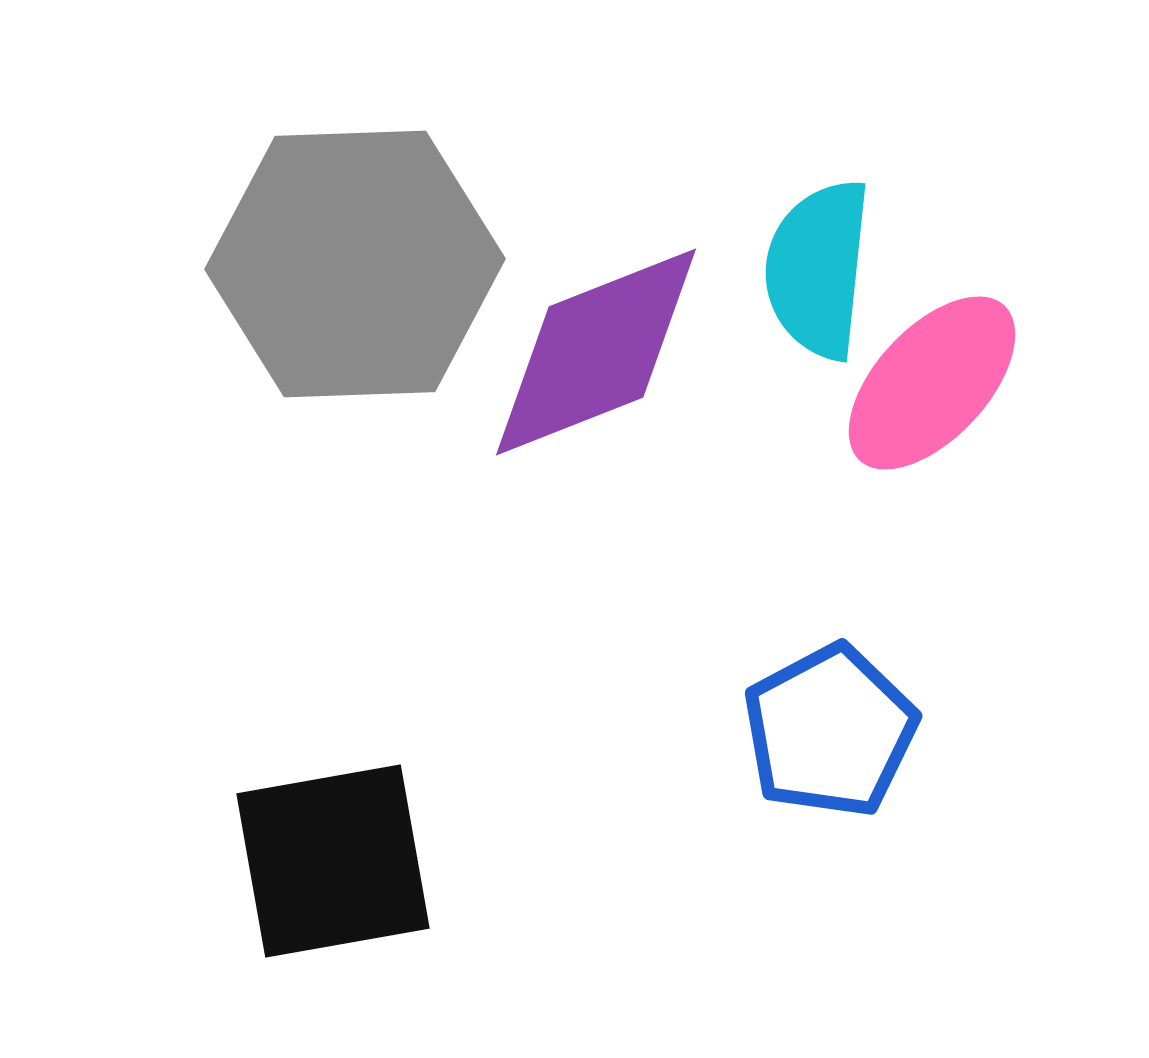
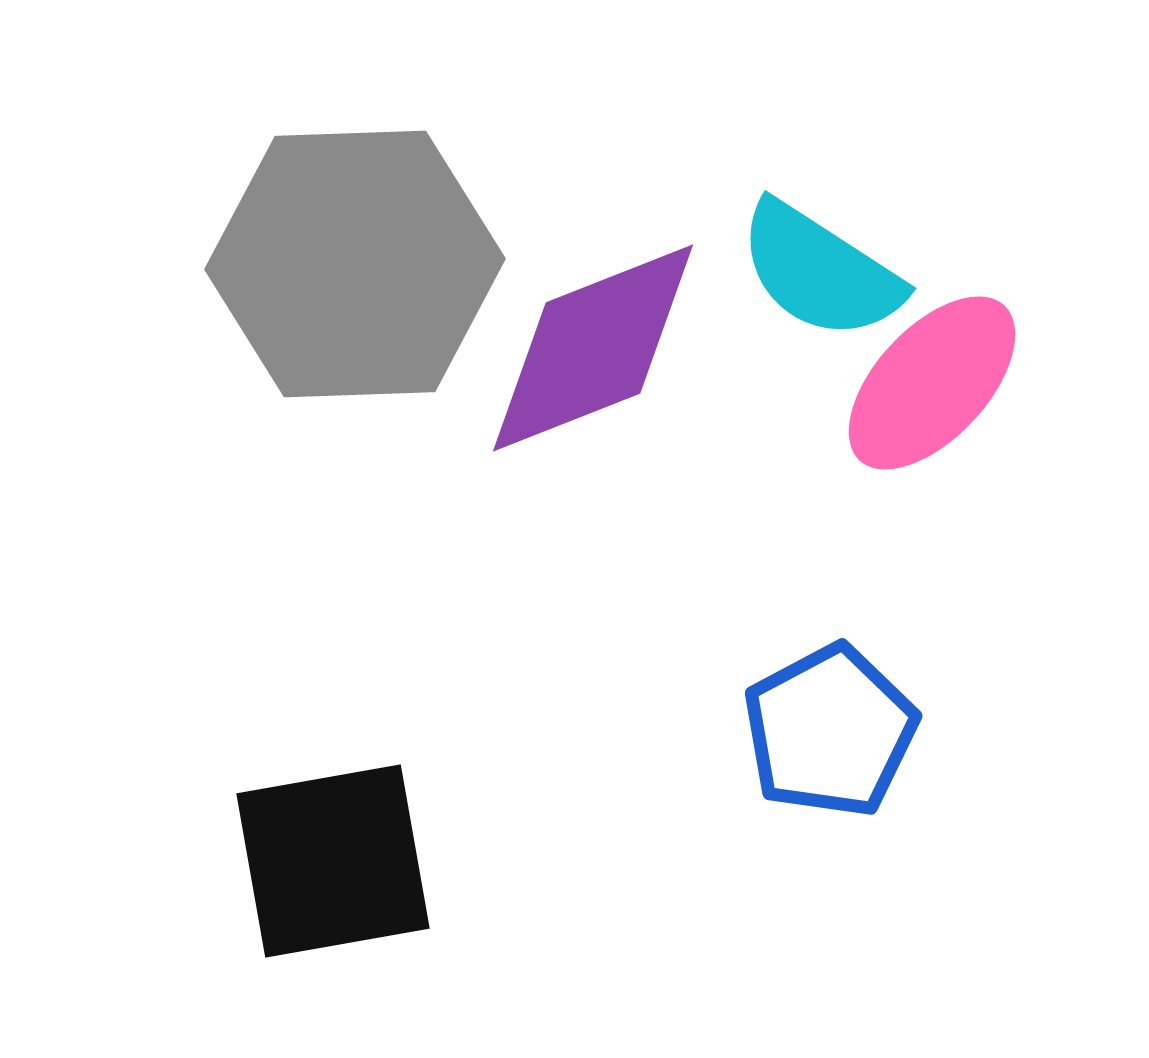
cyan semicircle: moved 2 px right, 2 px down; rotated 63 degrees counterclockwise
purple diamond: moved 3 px left, 4 px up
